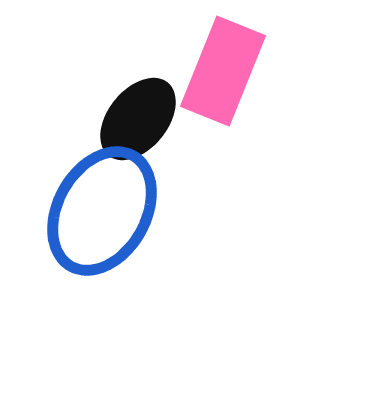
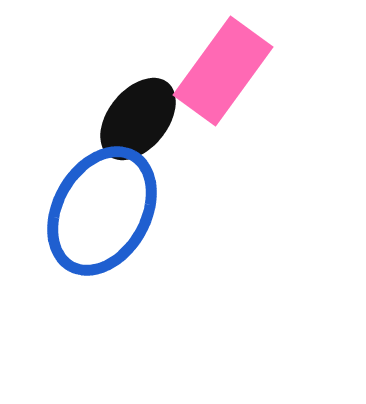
pink rectangle: rotated 14 degrees clockwise
